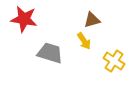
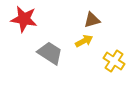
yellow arrow: rotated 84 degrees counterclockwise
gray trapezoid: rotated 16 degrees clockwise
